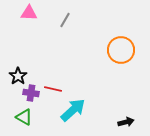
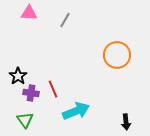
orange circle: moved 4 px left, 5 px down
red line: rotated 54 degrees clockwise
cyan arrow: moved 3 px right, 1 px down; rotated 20 degrees clockwise
green triangle: moved 1 px right, 3 px down; rotated 24 degrees clockwise
black arrow: rotated 98 degrees clockwise
